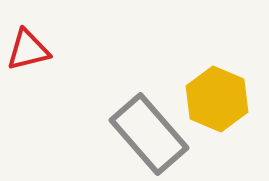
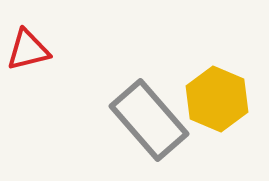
gray rectangle: moved 14 px up
